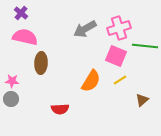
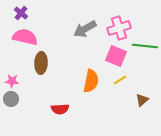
orange semicircle: rotated 20 degrees counterclockwise
